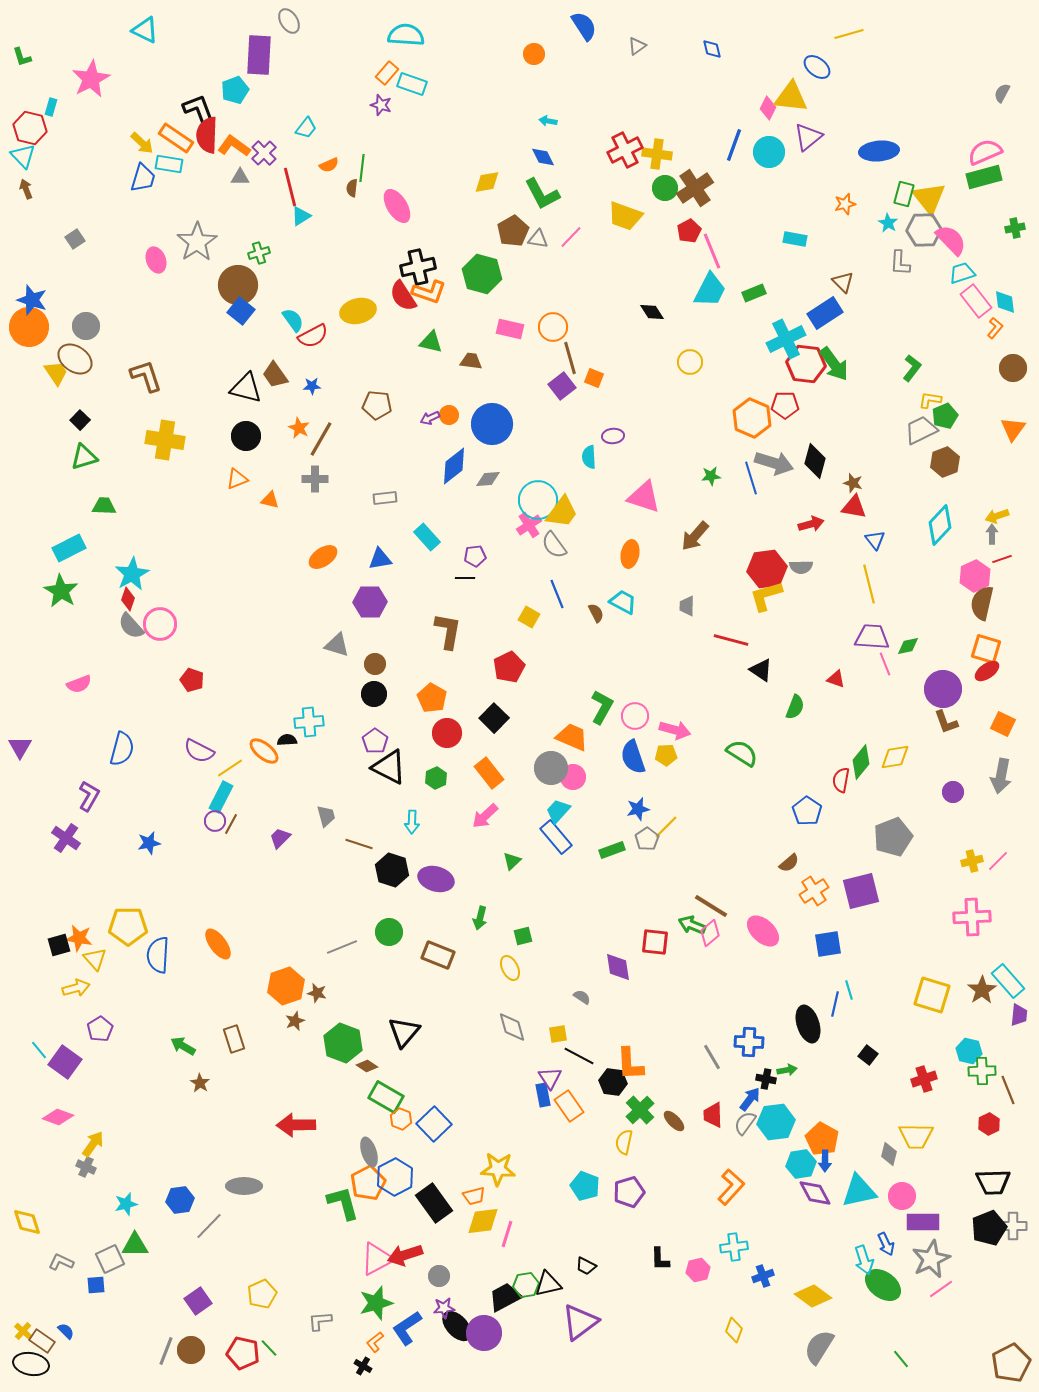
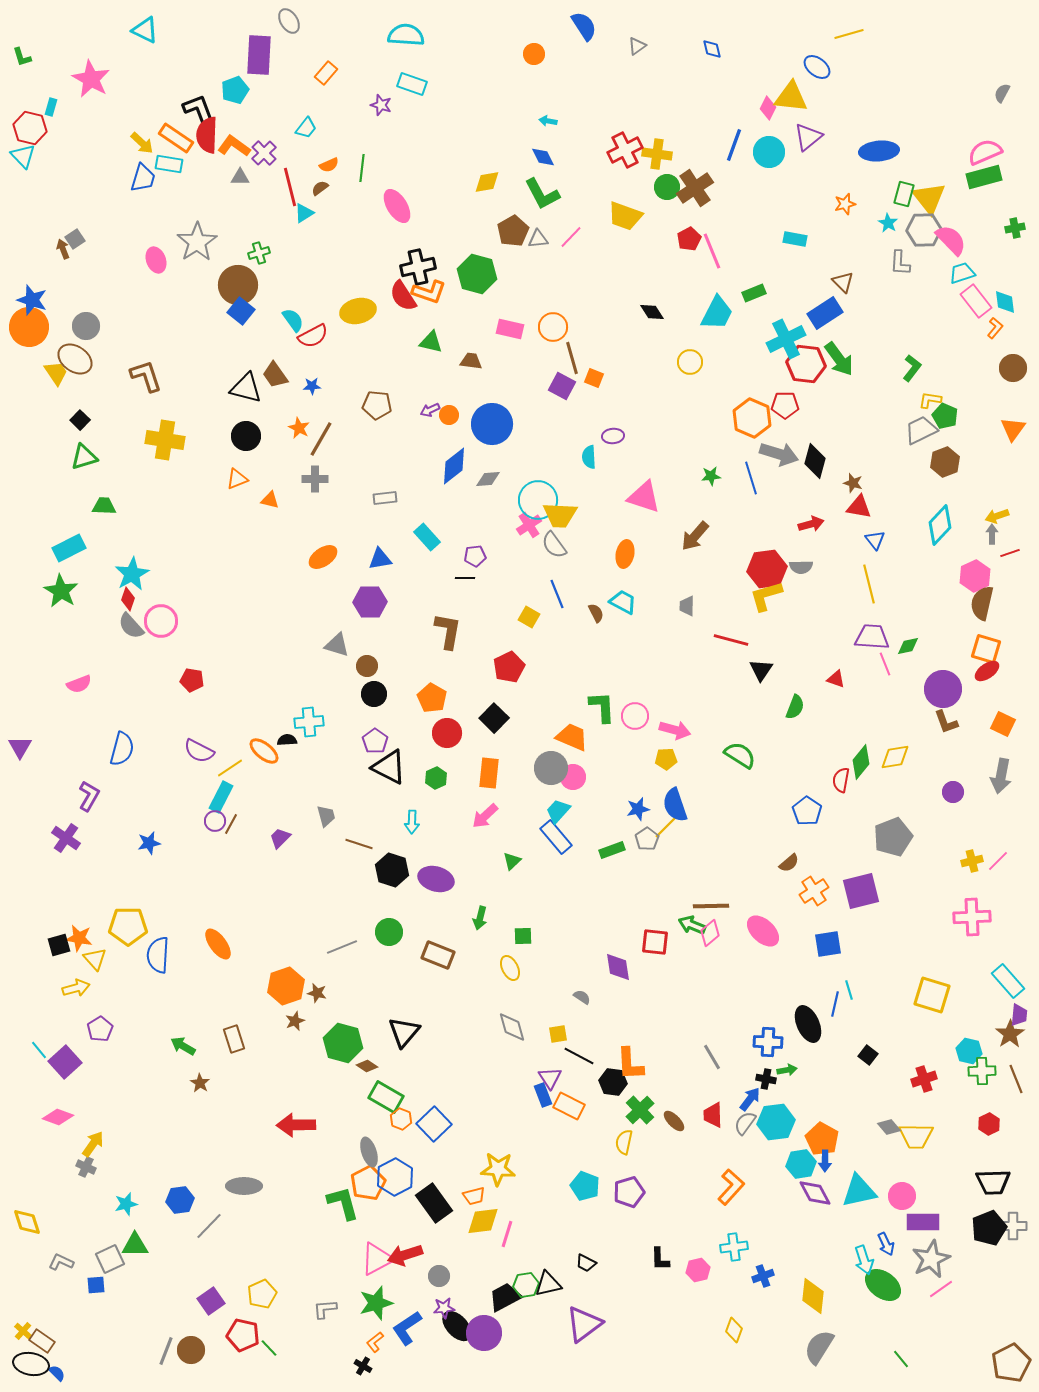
orange rectangle at (387, 73): moved 61 px left
pink star at (91, 79): rotated 15 degrees counterclockwise
brown semicircle at (352, 188): moved 32 px left; rotated 48 degrees clockwise
green circle at (665, 188): moved 2 px right, 1 px up
brown arrow at (26, 189): moved 37 px right, 60 px down
cyan triangle at (301, 216): moved 3 px right, 3 px up
red pentagon at (689, 231): moved 8 px down
gray triangle at (538, 239): rotated 15 degrees counterclockwise
green hexagon at (482, 274): moved 5 px left
cyan trapezoid at (710, 290): moved 7 px right, 23 px down
brown line at (570, 358): moved 2 px right
green arrow at (834, 364): moved 5 px right, 5 px up
purple square at (562, 386): rotated 24 degrees counterclockwise
green pentagon at (945, 416): rotated 25 degrees counterclockwise
purple arrow at (430, 418): moved 8 px up
gray arrow at (774, 463): moved 5 px right, 9 px up
red triangle at (854, 507): moved 5 px right
yellow trapezoid at (562, 512): moved 2 px left, 3 px down; rotated 57 degrees clockwise
orange ellipse at (630, 554): moved 5 px left
red line at (1002, 559): moved 8 px right, 6 px up
pink circle at (160, 624): moved 1 px right, 3 px up
brown circle at (375, 664): moved 8 px left, 2 px down
black triangle at (761, 670): rotated 30 degrees clockwise
red pentagon at (192, 680): rotated 10 degrees counterclockwise
green L-shape at (602, 707): rotated 32 degrees counterclockwise
green semicircle at (742, 753): moved 2 px left, 2 px down
yellow pentagon at (666, 755): moved 4 px down
blue semicircle at (633, 757): moved 42 px right, 48 px down
orange rectangle at (489, 773): rotated 44 degrees clockwise
brown line at (711, 906): rotated 33 degrees counterclockwise
green square at (523, 936): rotated 12 degrees clockwise
brown star at (982, 990): moved 28 px right, 44 px down
black ellipse at (808, 1024): rotated 6 degrees counterclockwise
blue cross at (749, 1042): moved 19 px right
green hexagon at (343, 1043): rotated 6 degrees counterclockwise
purple square at (65, 1062): rotated 12 degrees clockwise
brown line at (1008, 1090): moved 8 px right, 11 px up
blue rectangle at (543, 1095): rotated 10 degrees counterclockwise
orange rectangle at (569, 1106): rotated 28 degrees counterclockwise
gray diamond at (889, 1154): moved 27 px up; rotated 55 degrees counterclockwise
black trapezoid at (586, 1266): moved 3 px up
yellow diamond at (813, 1296): rotated 60 degrees clockwise
purple square at (198, 1301): moved 13 px right
gray L-shape at (320, 1321): moved 5 px right, 12 px up
purple triangle at (580, 1322): moved 4 px right, 2 px down
blue semicircle at (66, 1331): moved 9 px left, 42 px down
red pentagon at (243, 1353): moved 18 px up
